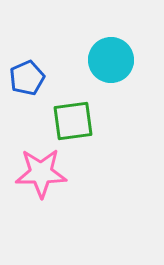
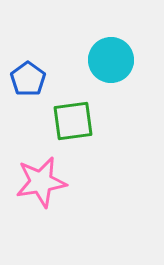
blue pentagon: moved 1 px right, 1 px down; rotated 12 degrees counterclockwise
pink star: moved 9 px down; rotated 9 degrees counterclockwise
